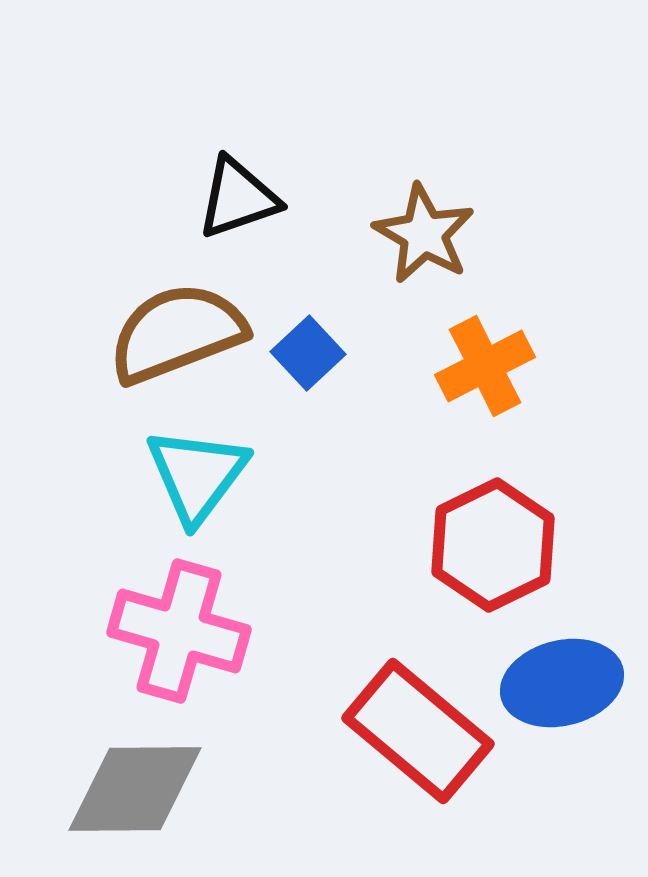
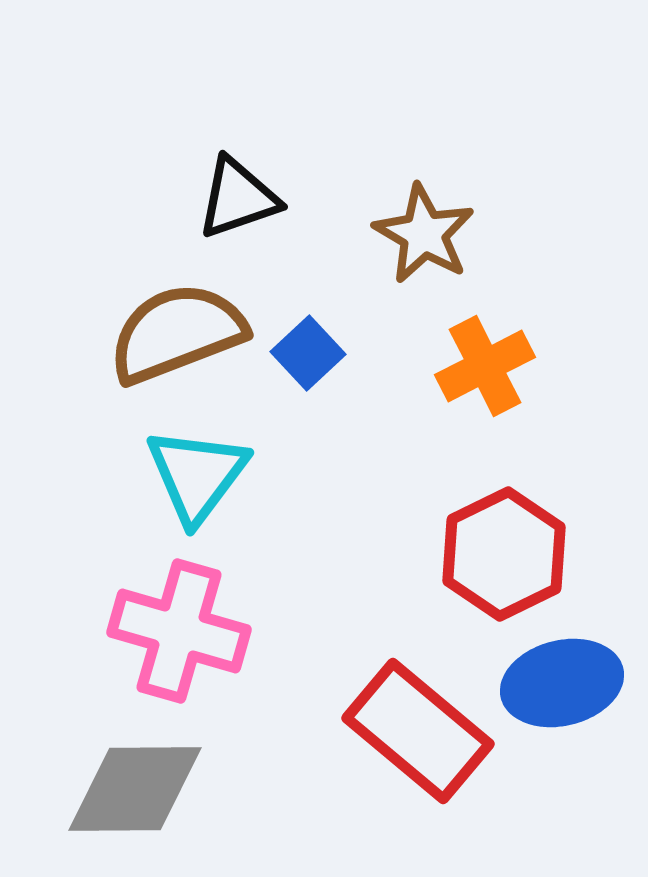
red hexagon: moved 11 px right, 9 px down
